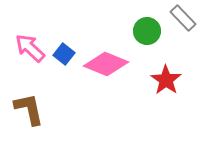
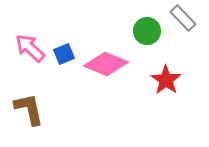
blue square: rotated 30 degrees clockwise
